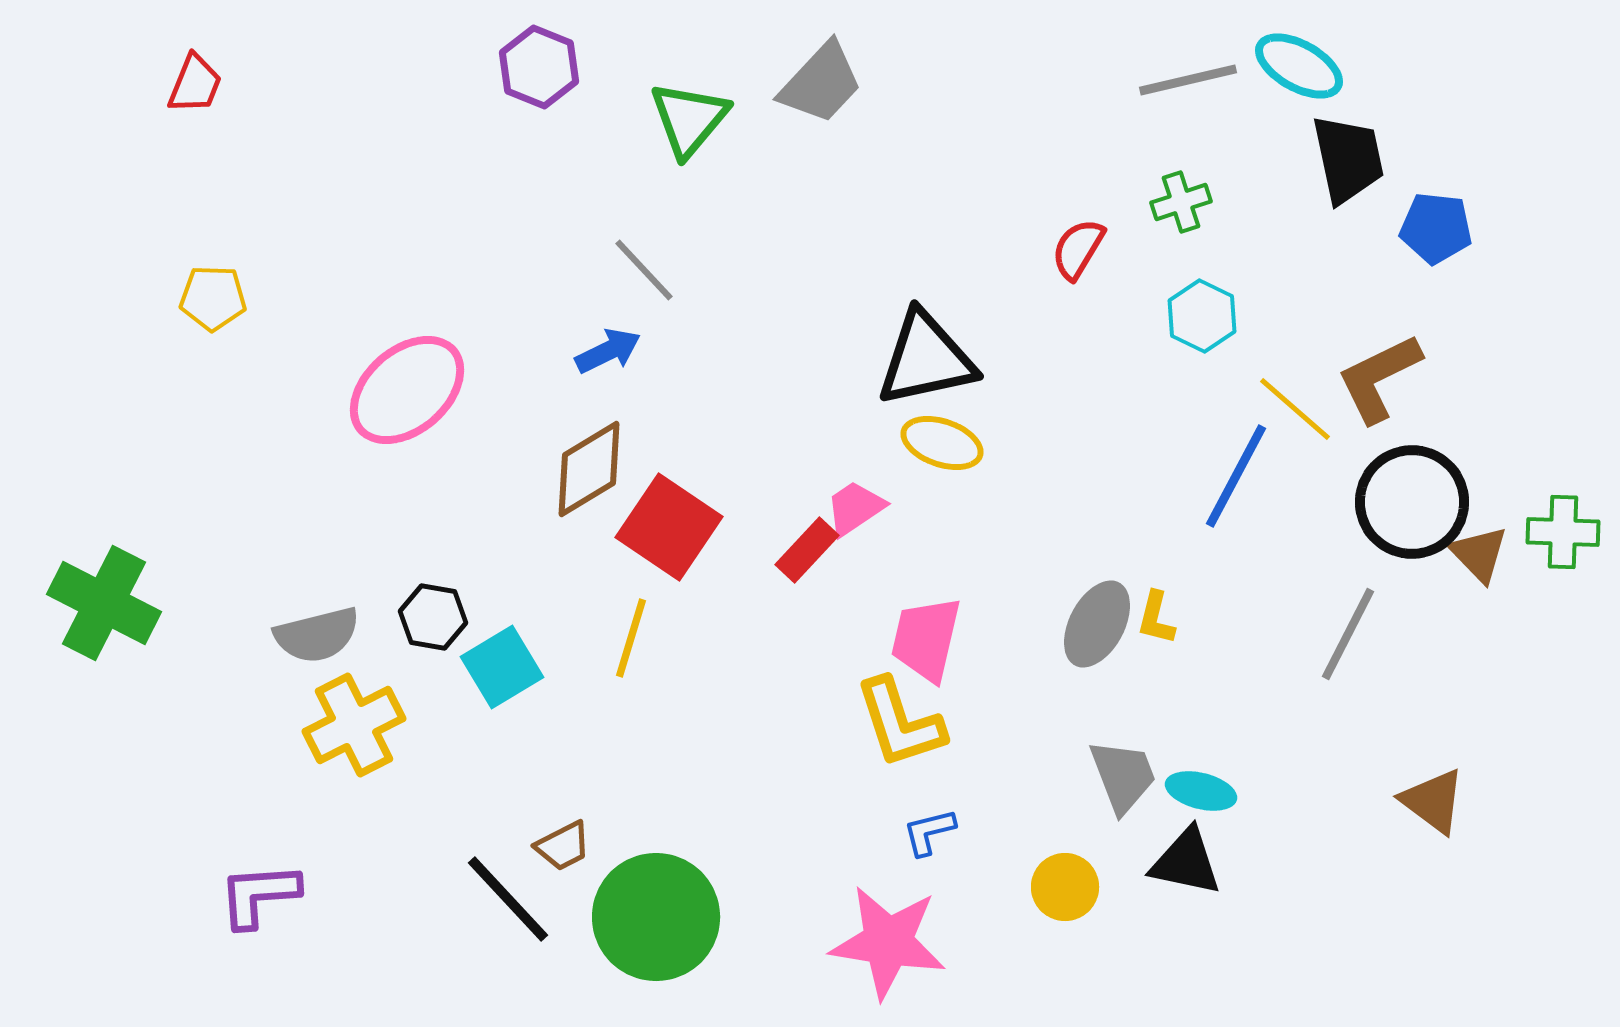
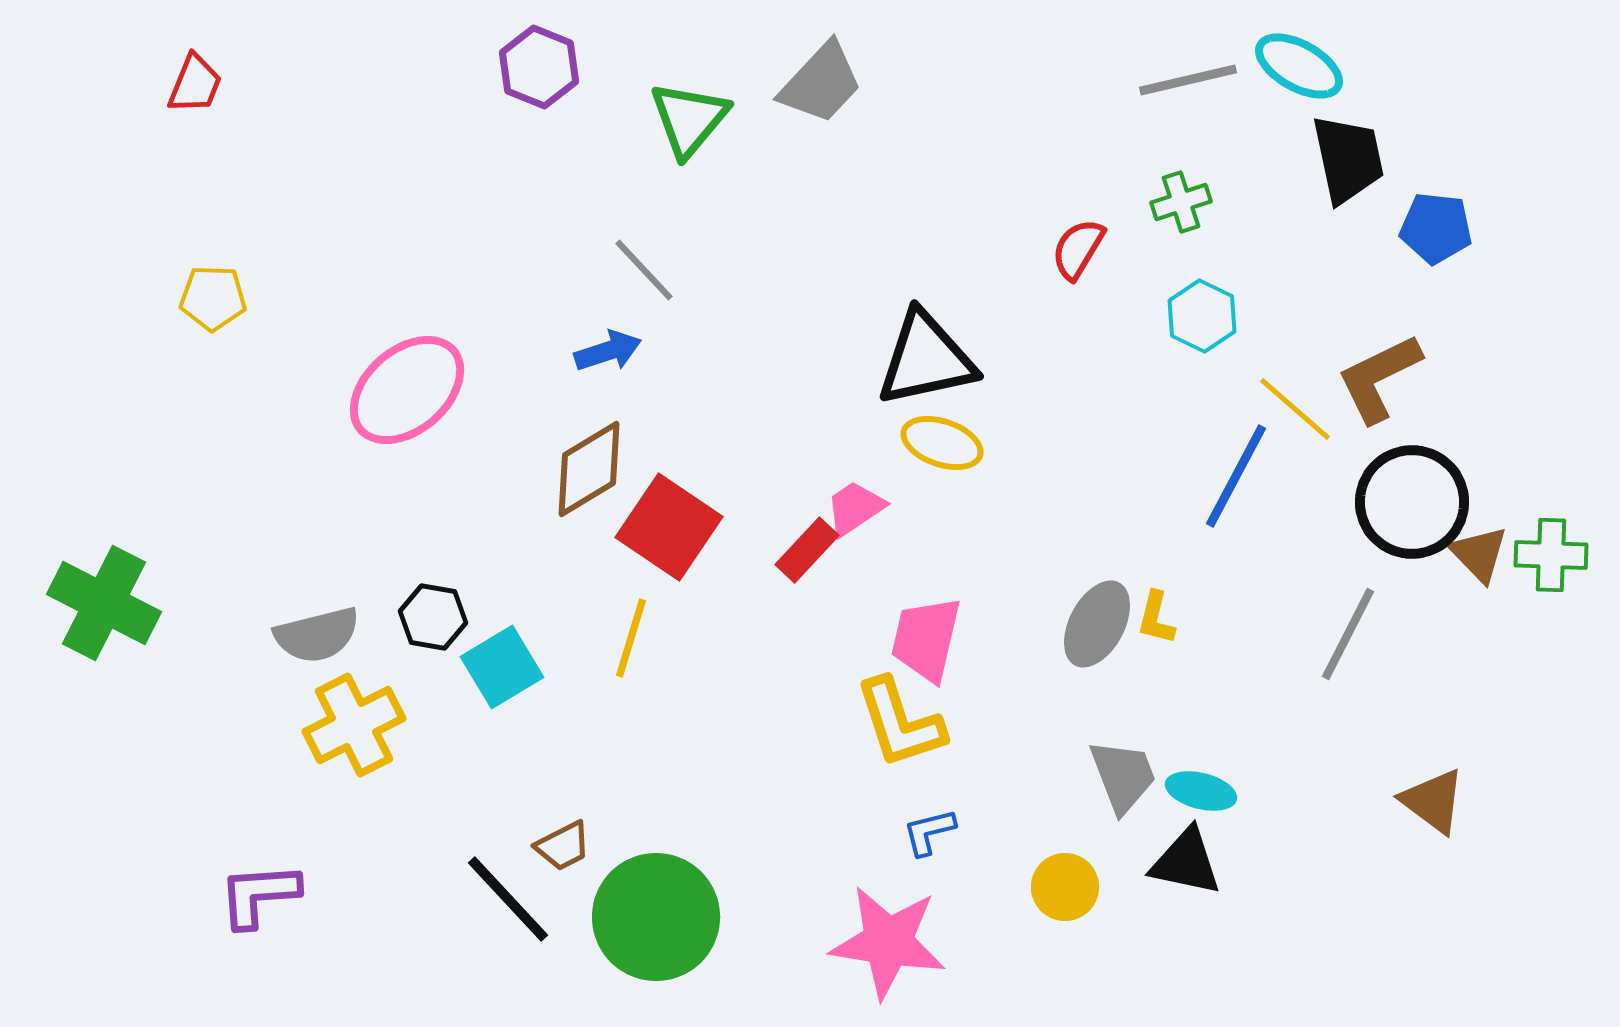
blue arrow at (608, 351): rotated 8 degrees clockwise
green cross at (1563, 532): moved 12 px left, 23 px down
